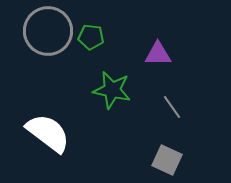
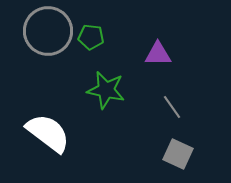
green star: moved 6 px left
gray square: moved 11 px right, 6 px up
